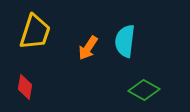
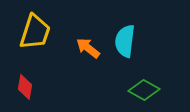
orange arrow: rotated 95 degrees clockwise
